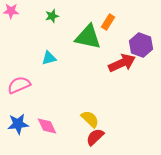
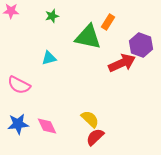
pink semicircle: rotated 130 degrees counterclockwise
